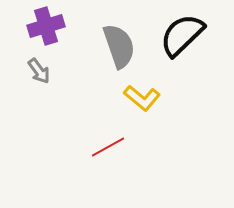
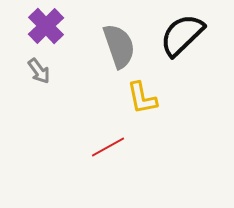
purple cross: rotated 27 degrees counterclockwise
yellow L-shape: rotated 39 degrees clockwise
